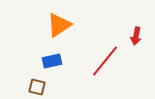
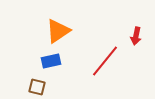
orange triangle: moved 1 px left, 6 px down
blue rectangle: moved 1 px left
